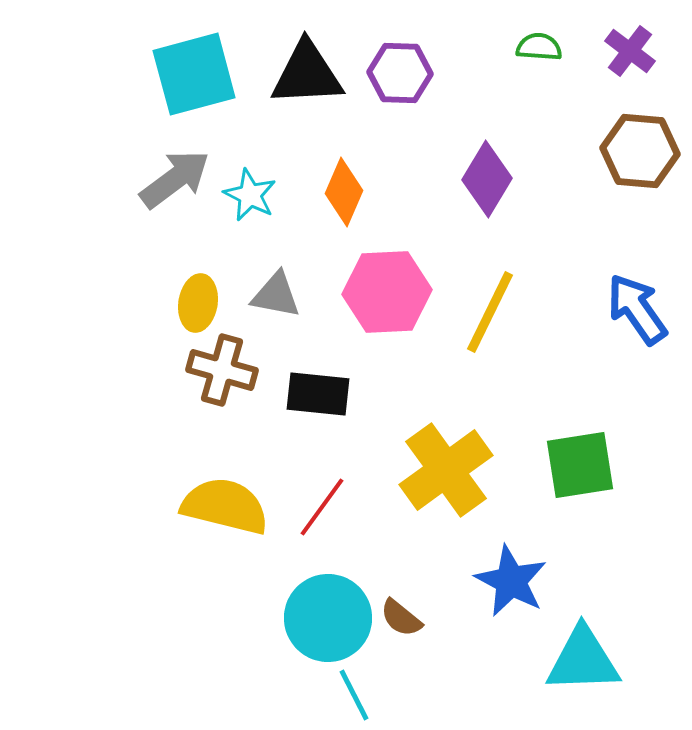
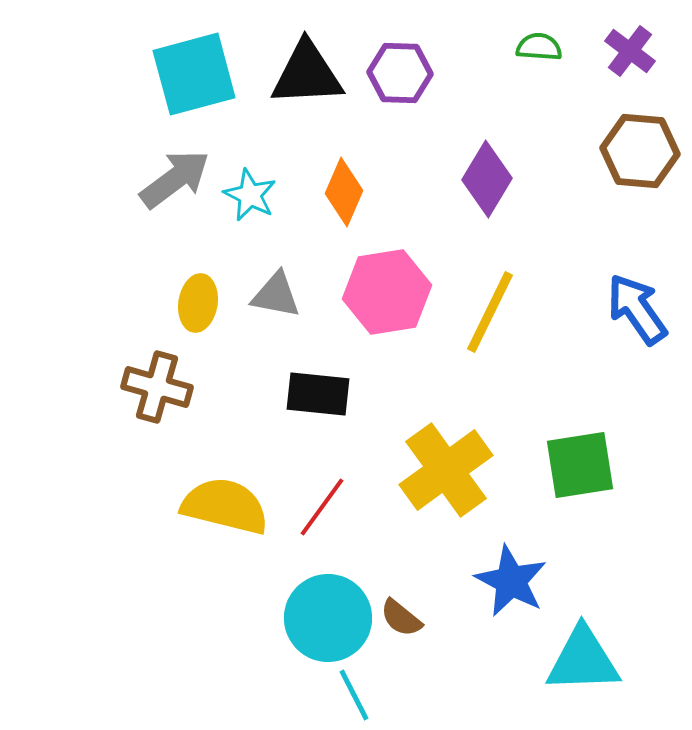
pink hexagon: rotated 6 degrees counterclockwise
brown cross: moved 65 px left, 17 px down
